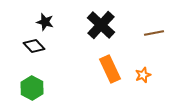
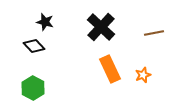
black cross: moved 2 px down
green hexagon: moved 1 px right
